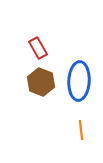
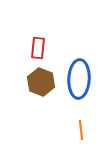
red rectangle: rotated 35 degrees clockwise
blue ellipse: moved 2 px up
